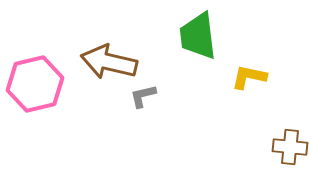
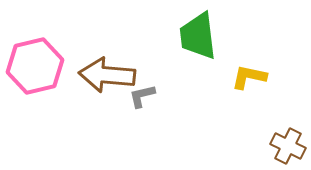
brown arrow: moved 2 px left, 13 px down; rotated 8 degrees counterclockwise
pink hexagon: moved 18 px up
gray L-shape: moved 1 px left
brown cross: moved 2 px left, 1 px up; rotated 20 degrees clockwise
